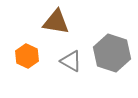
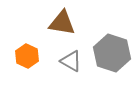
brown triangle: moved 6 px right, 1 px down
